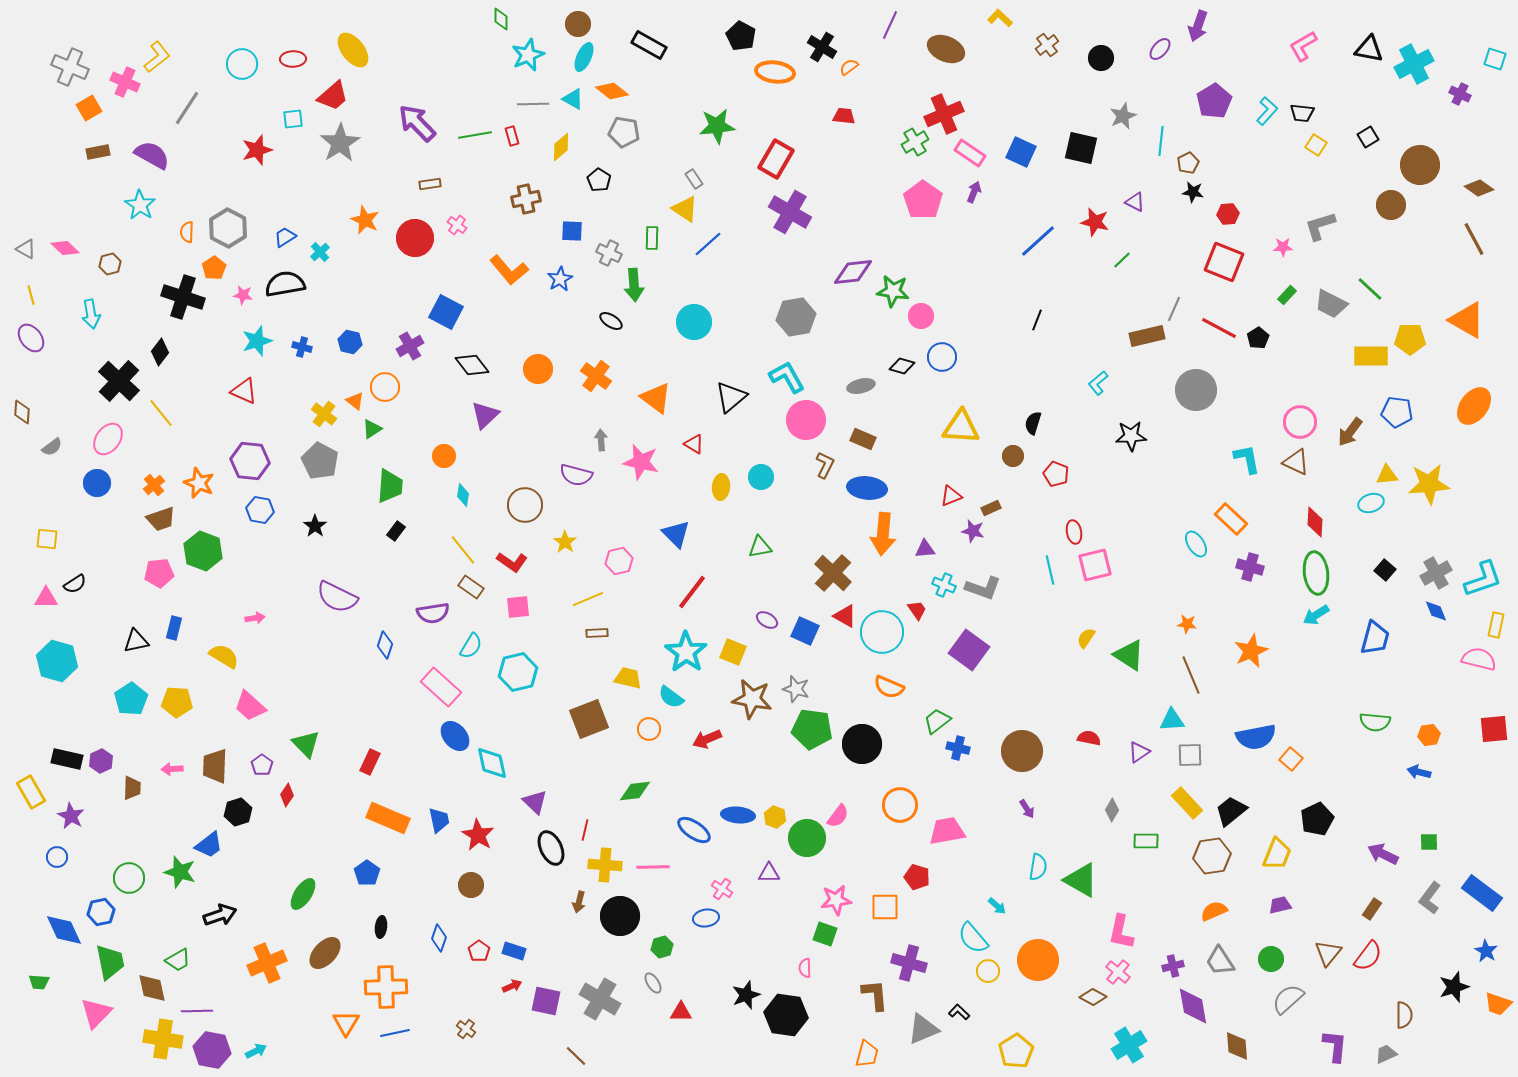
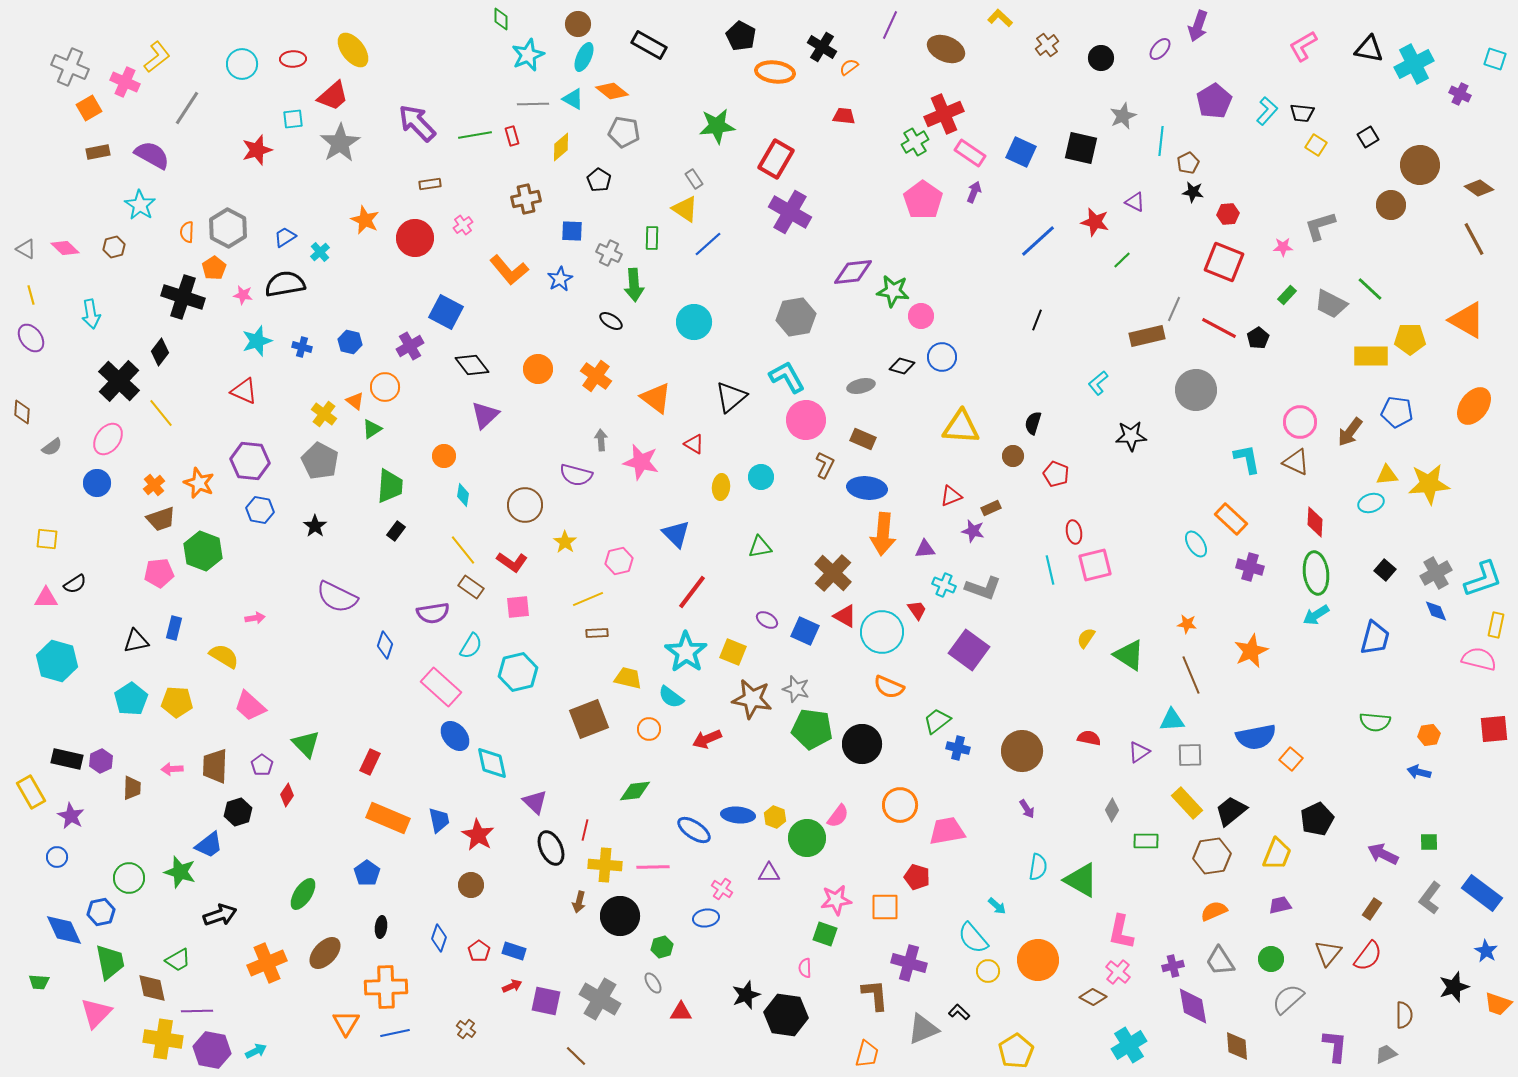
pink cross at (457, 225): moved 6 px right; rotated 18 degrees clockwise
brown hexagon at (110, 264): moved 4 px right, 17 px up
